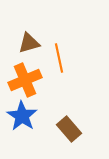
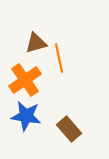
brown triangle: moved 7 px right
orange cross: rotated 12 degrees counterclockwise
blue star: moved 4 px right; rotated 24 degrees counterclockwise
